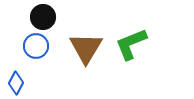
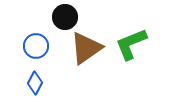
black circle: moved 22 px right
brown triangle: rotated 24 degrees clockwise
blue diamond: moved 19 px right
